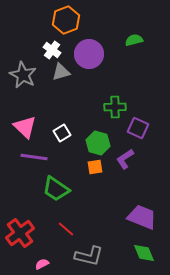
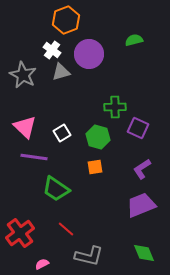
green hexagon: moved 6 px up
purple L-shape: moved 17 px right, 10 px down
purple trapezoid: moved 1 px left, 12 px up; rotated 44 degrees counterclockwise
